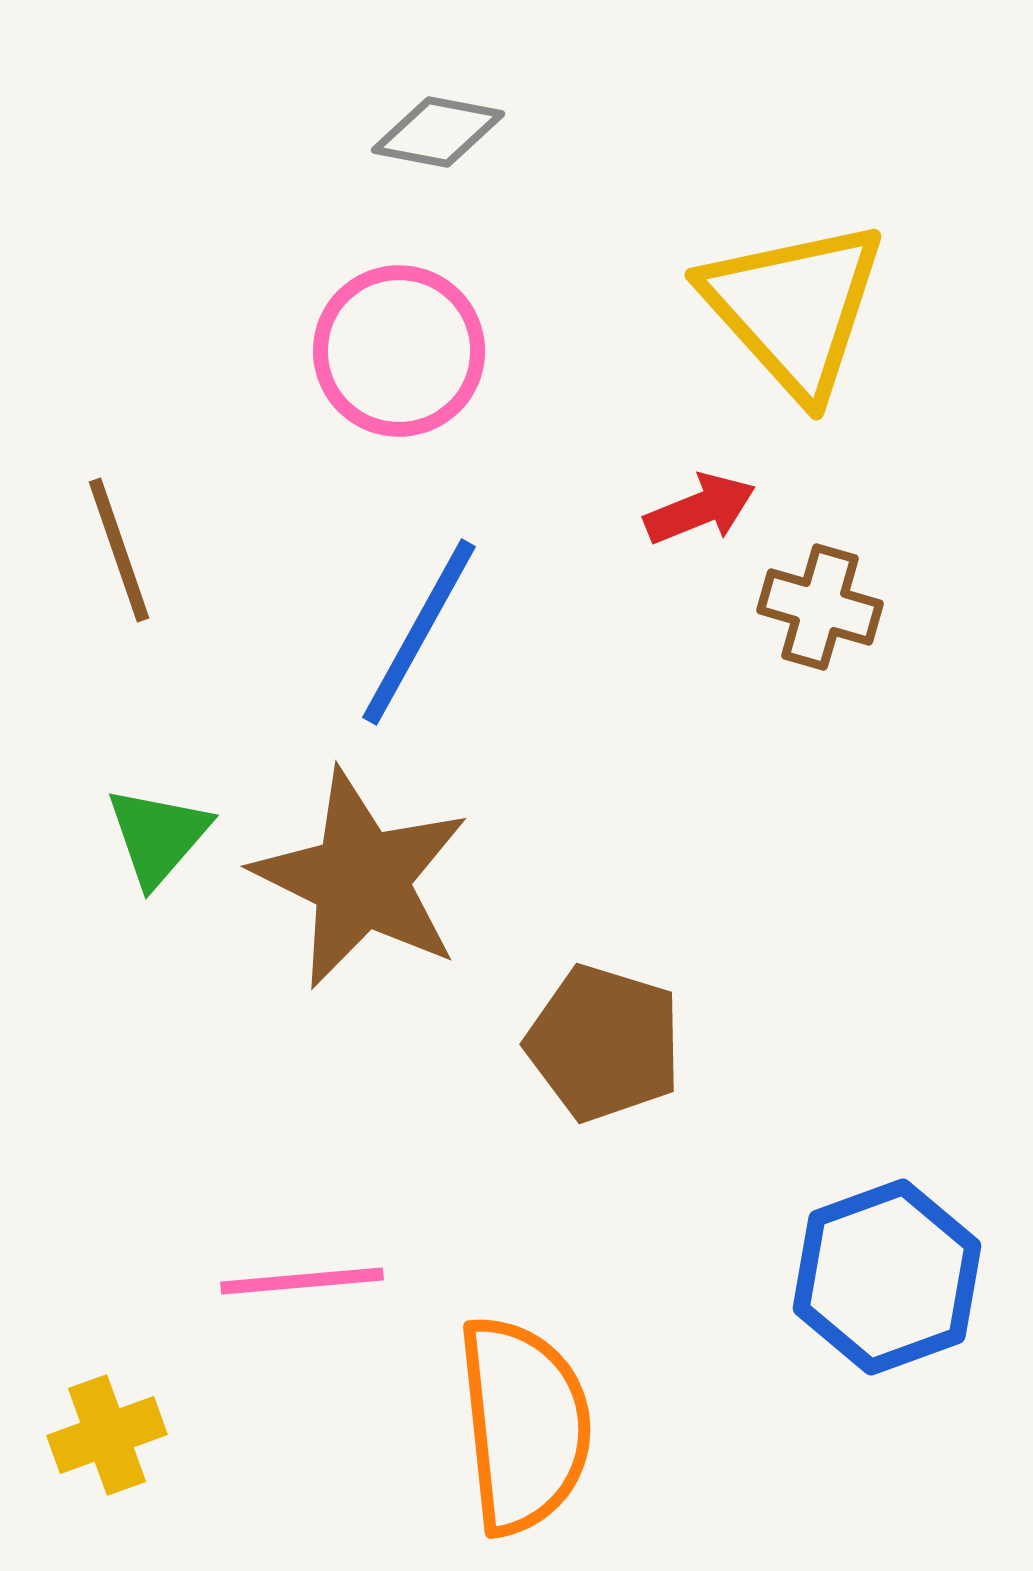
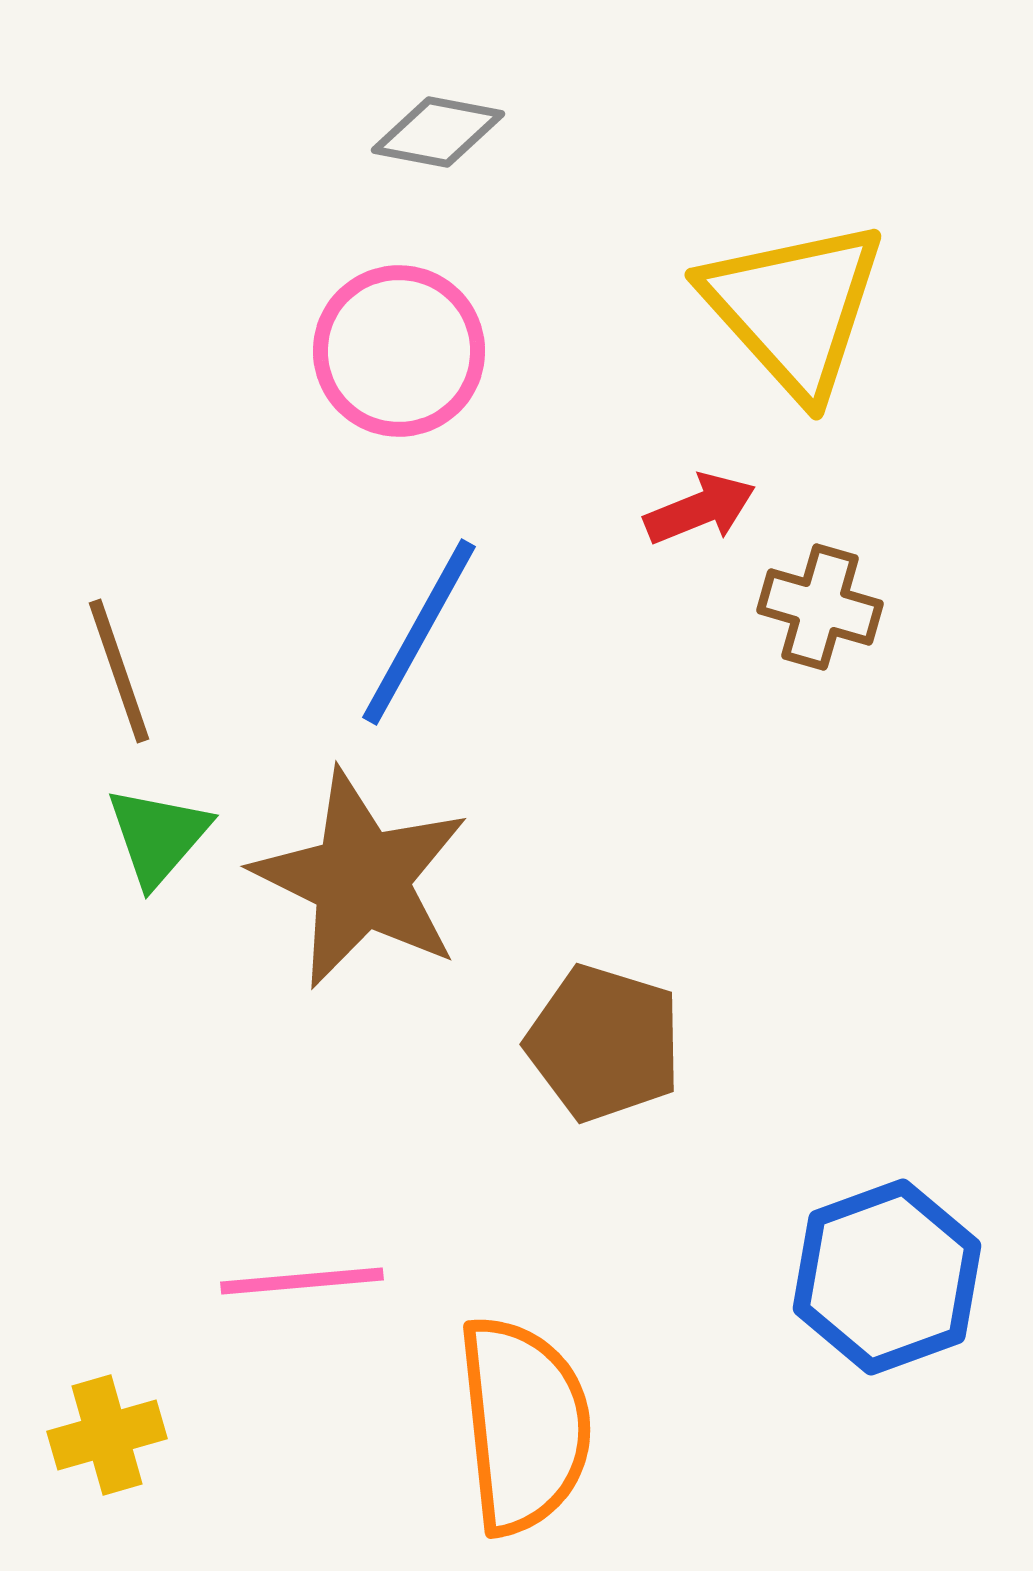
brown line: moved 121 px down
yellow cross: rotated 4 degrees clockwise
